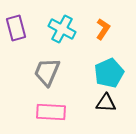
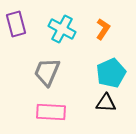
purple rectangle: moved 4 px up
cyan pentagon: moved 2 px right
